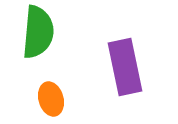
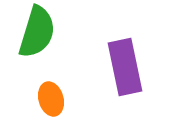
green semicircle: moved 1 px left; rotated 12 degrees clockwise
